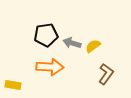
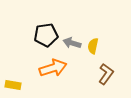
yellow semicircle: rotated 42 degrees counterclockwise
orange arrow: moved 3 px right, 1 px down; rotated 20 degrees counterclockwise
